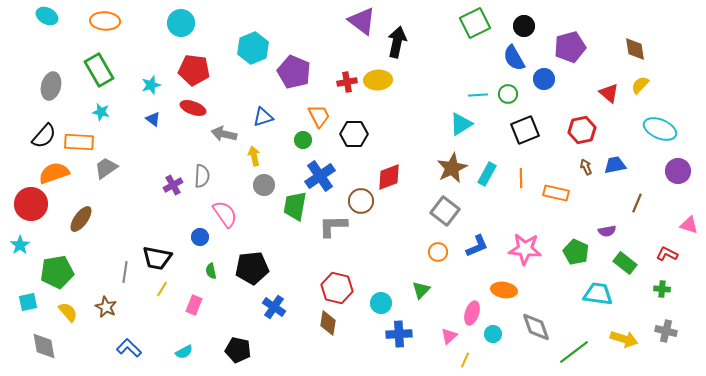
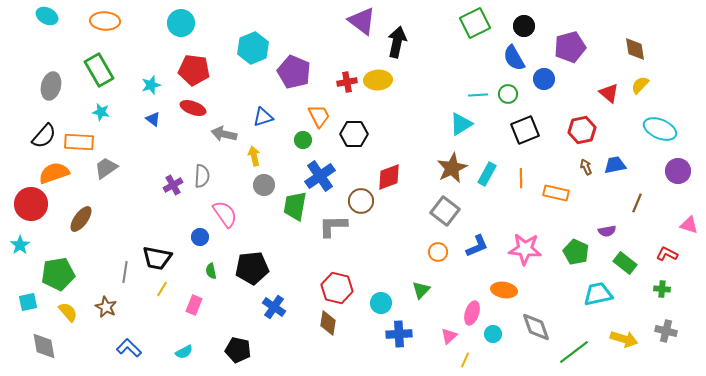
green pentagon at (57, 272): moved 1 px right, 2 px down
cyan trapezoid at (598, 294): rotated 20 degrees counterclockwise
